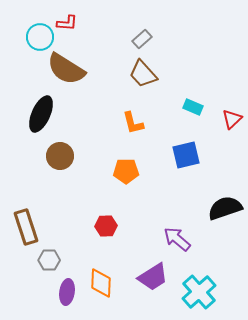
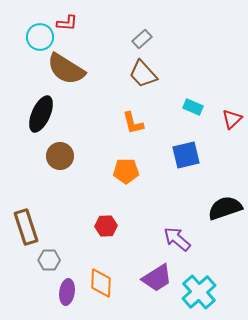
purple trapezoid: moved 4 px right, 1 px down
